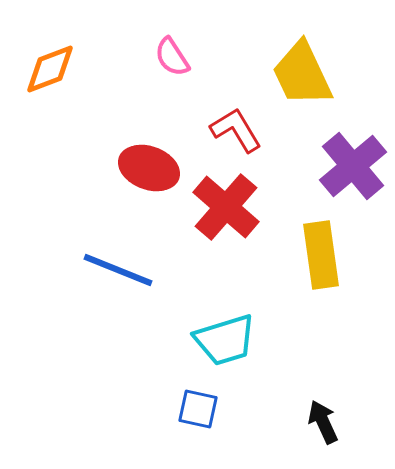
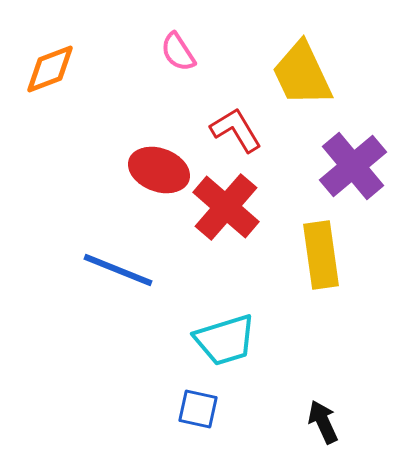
pink semicircle: moved 6 px right, 5 px up
red ellipse: moved 10 px right, 2 px down
